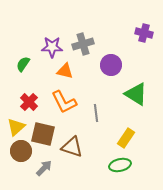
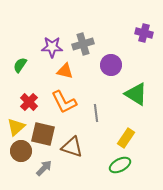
green semicircle: moved 3 px left, 1 px down
green ellipse: rotated 15 degrees counterclockwise
